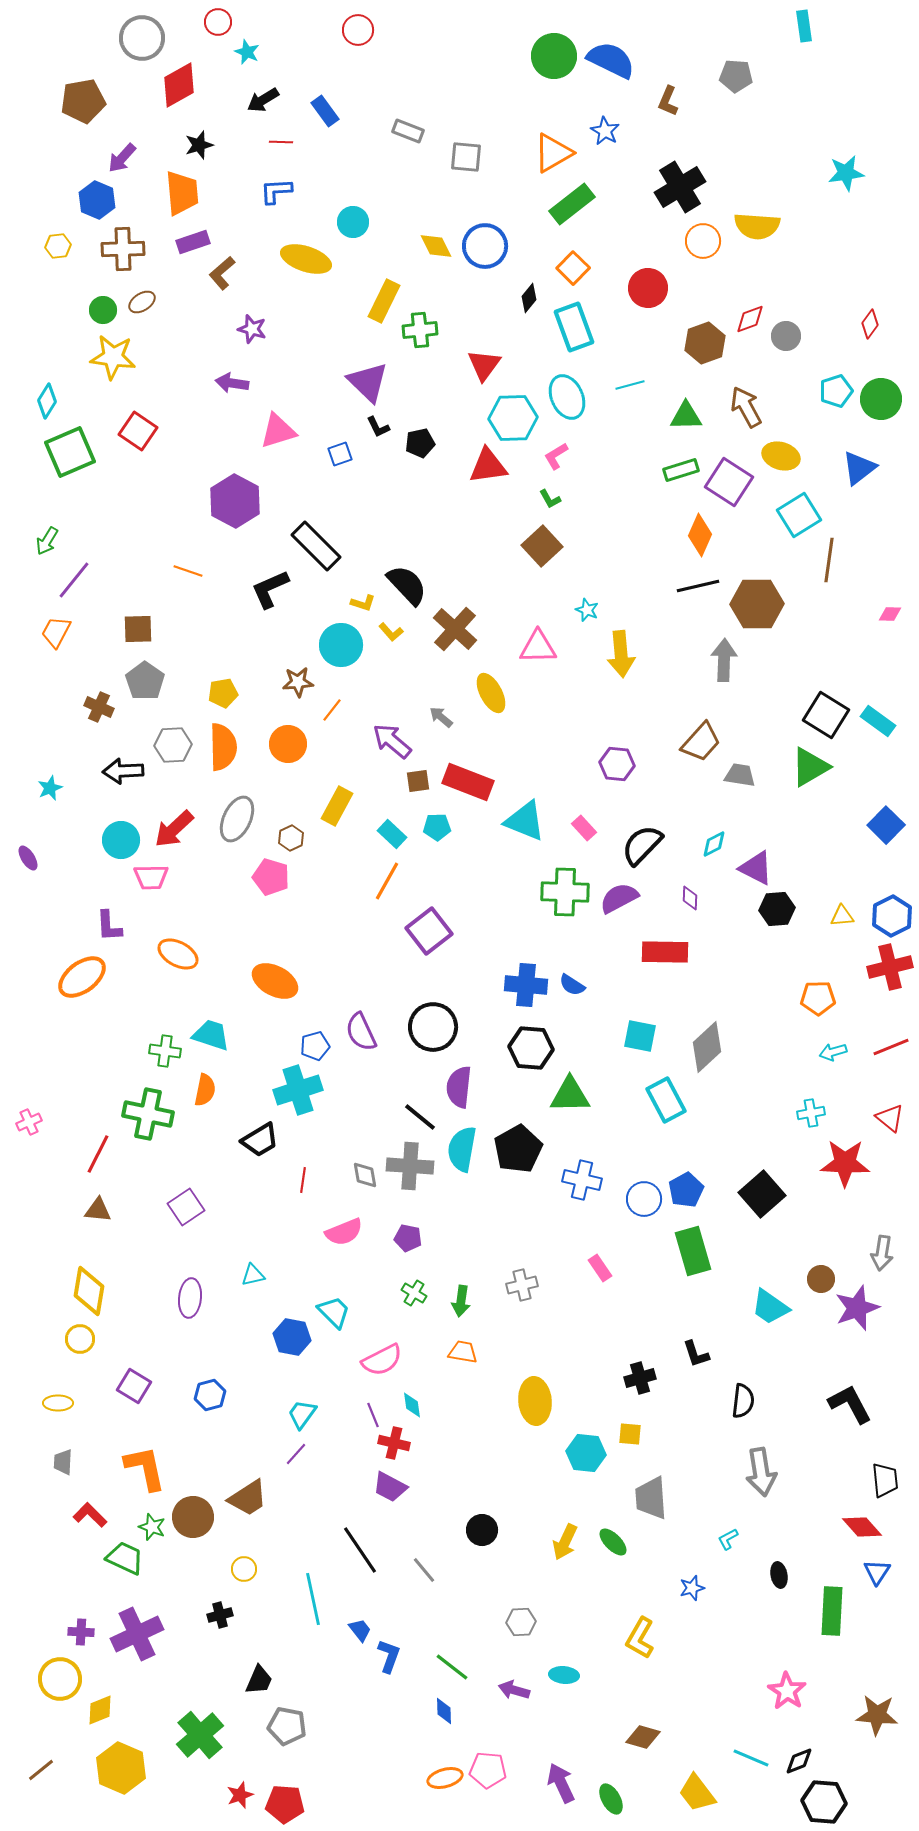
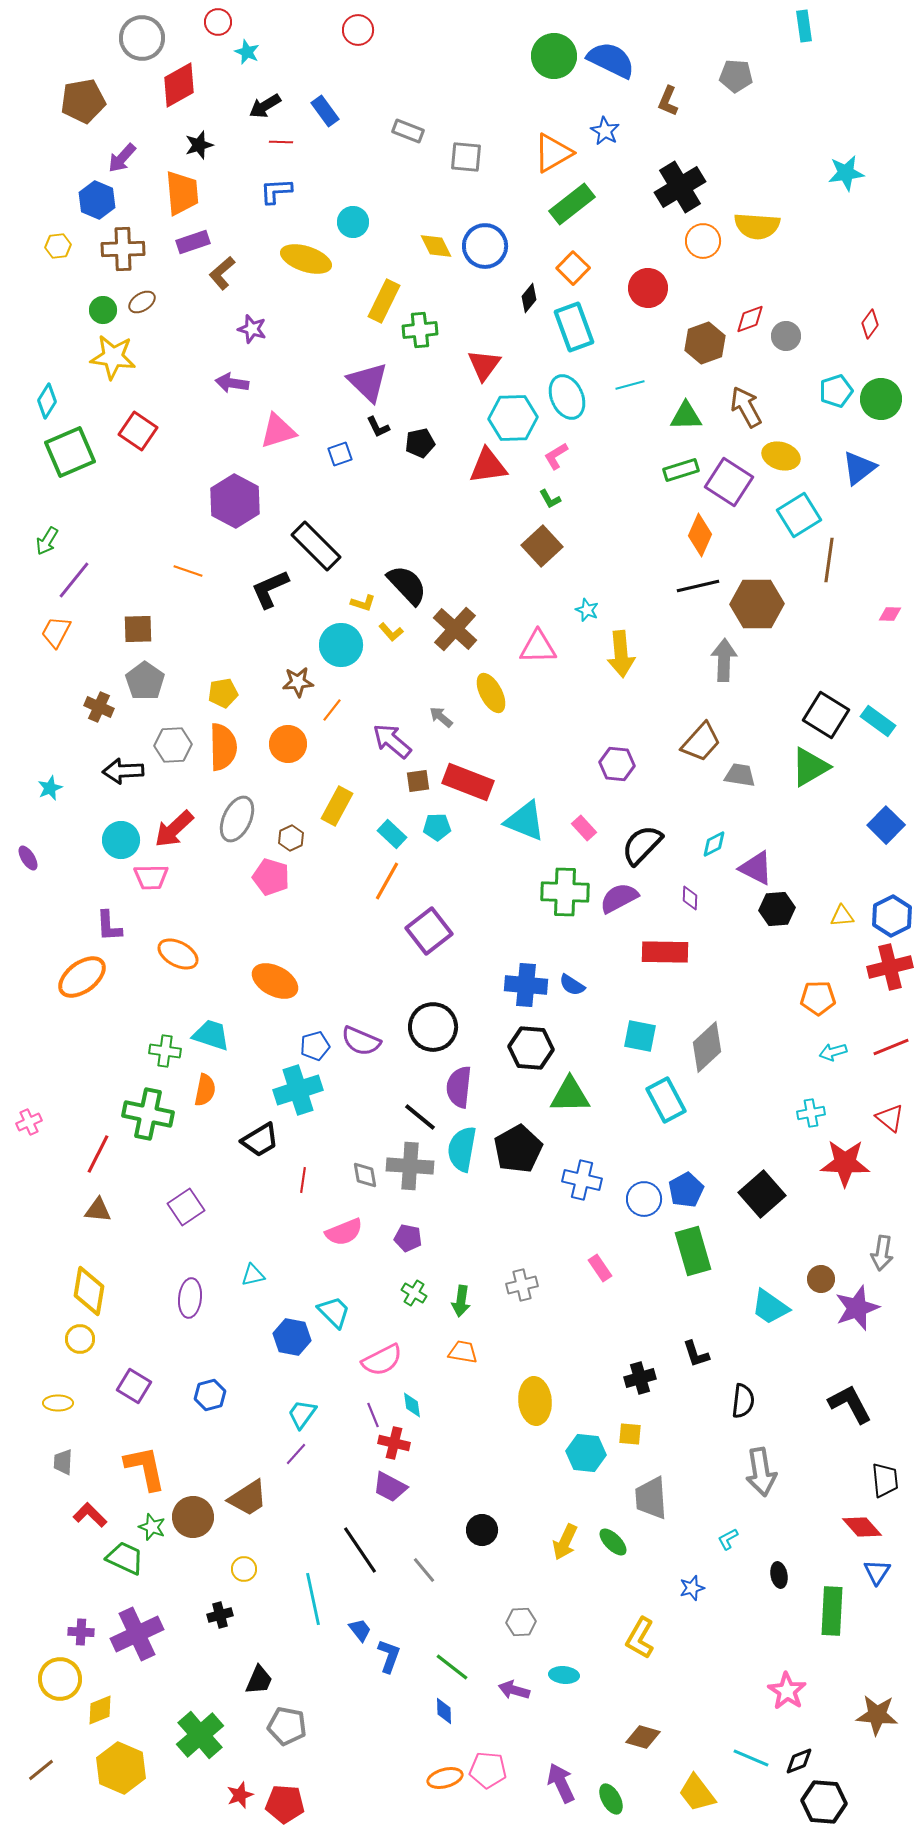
black arrow at (263, 100): moved 2 px right, 6 px down
purple semicircle at (361, 1032): moved 9 px down; rotated 42 degrees counterclockwise
